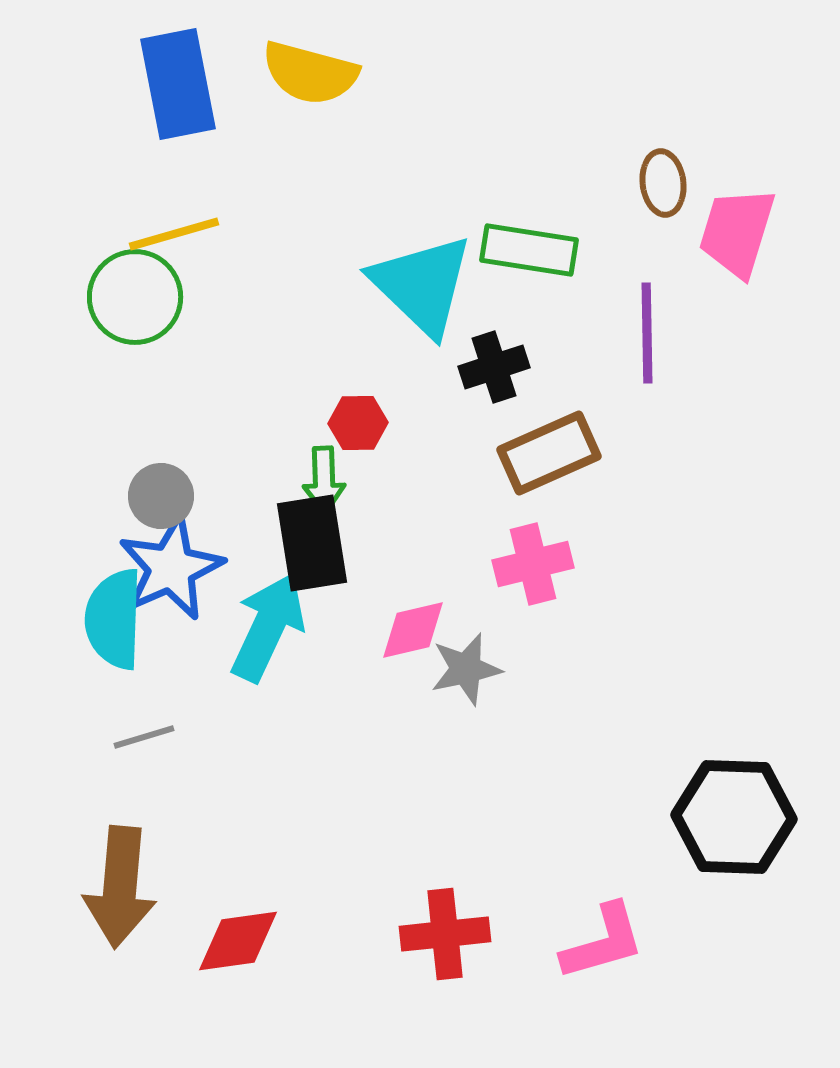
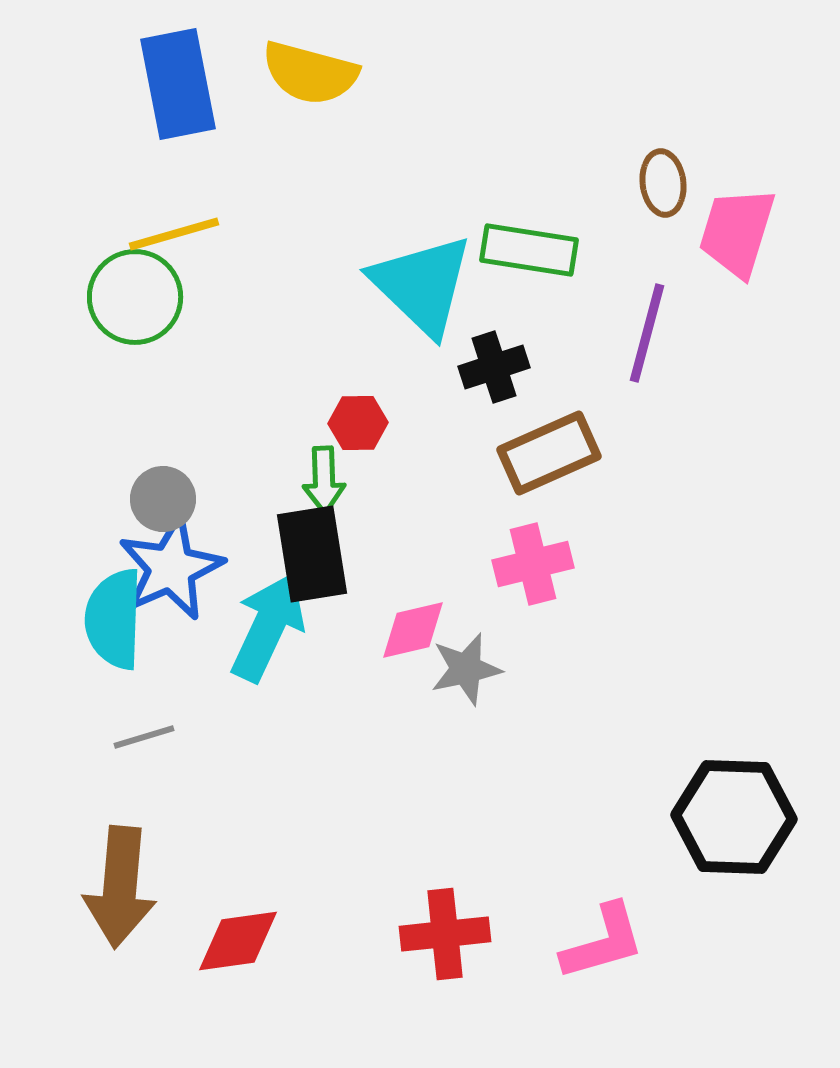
purple line: rotated 16 degrees clockwise
gray circle: moved 2 px right, 3 px down
black rectangle: moved 11 px down
